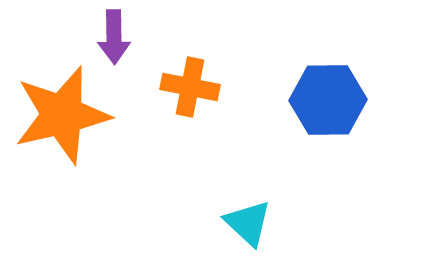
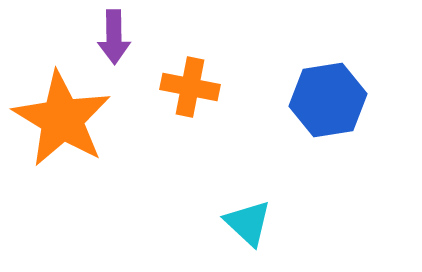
blue hexagon: rotated 8 degrees counterclockwise
orange star: moved 4 px down; rotated 28 degrees counterclockwise
